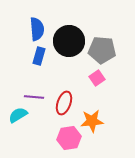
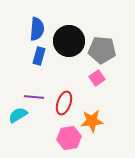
blue semicircle: rotated 10 degrees clockwise
